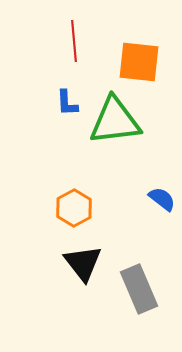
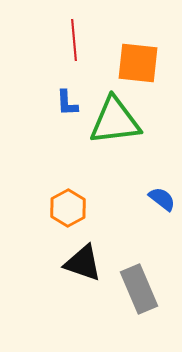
red line: moved 1 px up
orange square: moved 1 px left, 1 px down
orange hexagon: moved 6 px left
black triangle: rotated 33 degrees counterclockwise
